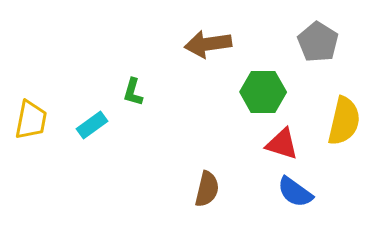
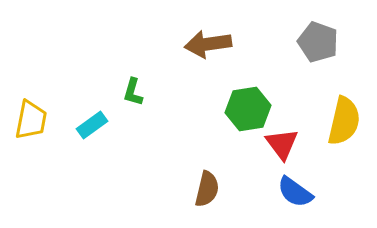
gray pentagon: rotated 12 degrees counterclockwise
green hexagon: moved 15 px left, 17 px down; rotated 9 degrees counterclockwise
red triangle: rotated 36 degrees clockwise
